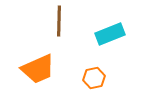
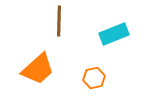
cyan rectangle: moved 4 px right
orange trapezoid: rotated 18 degrees counterclockwise
